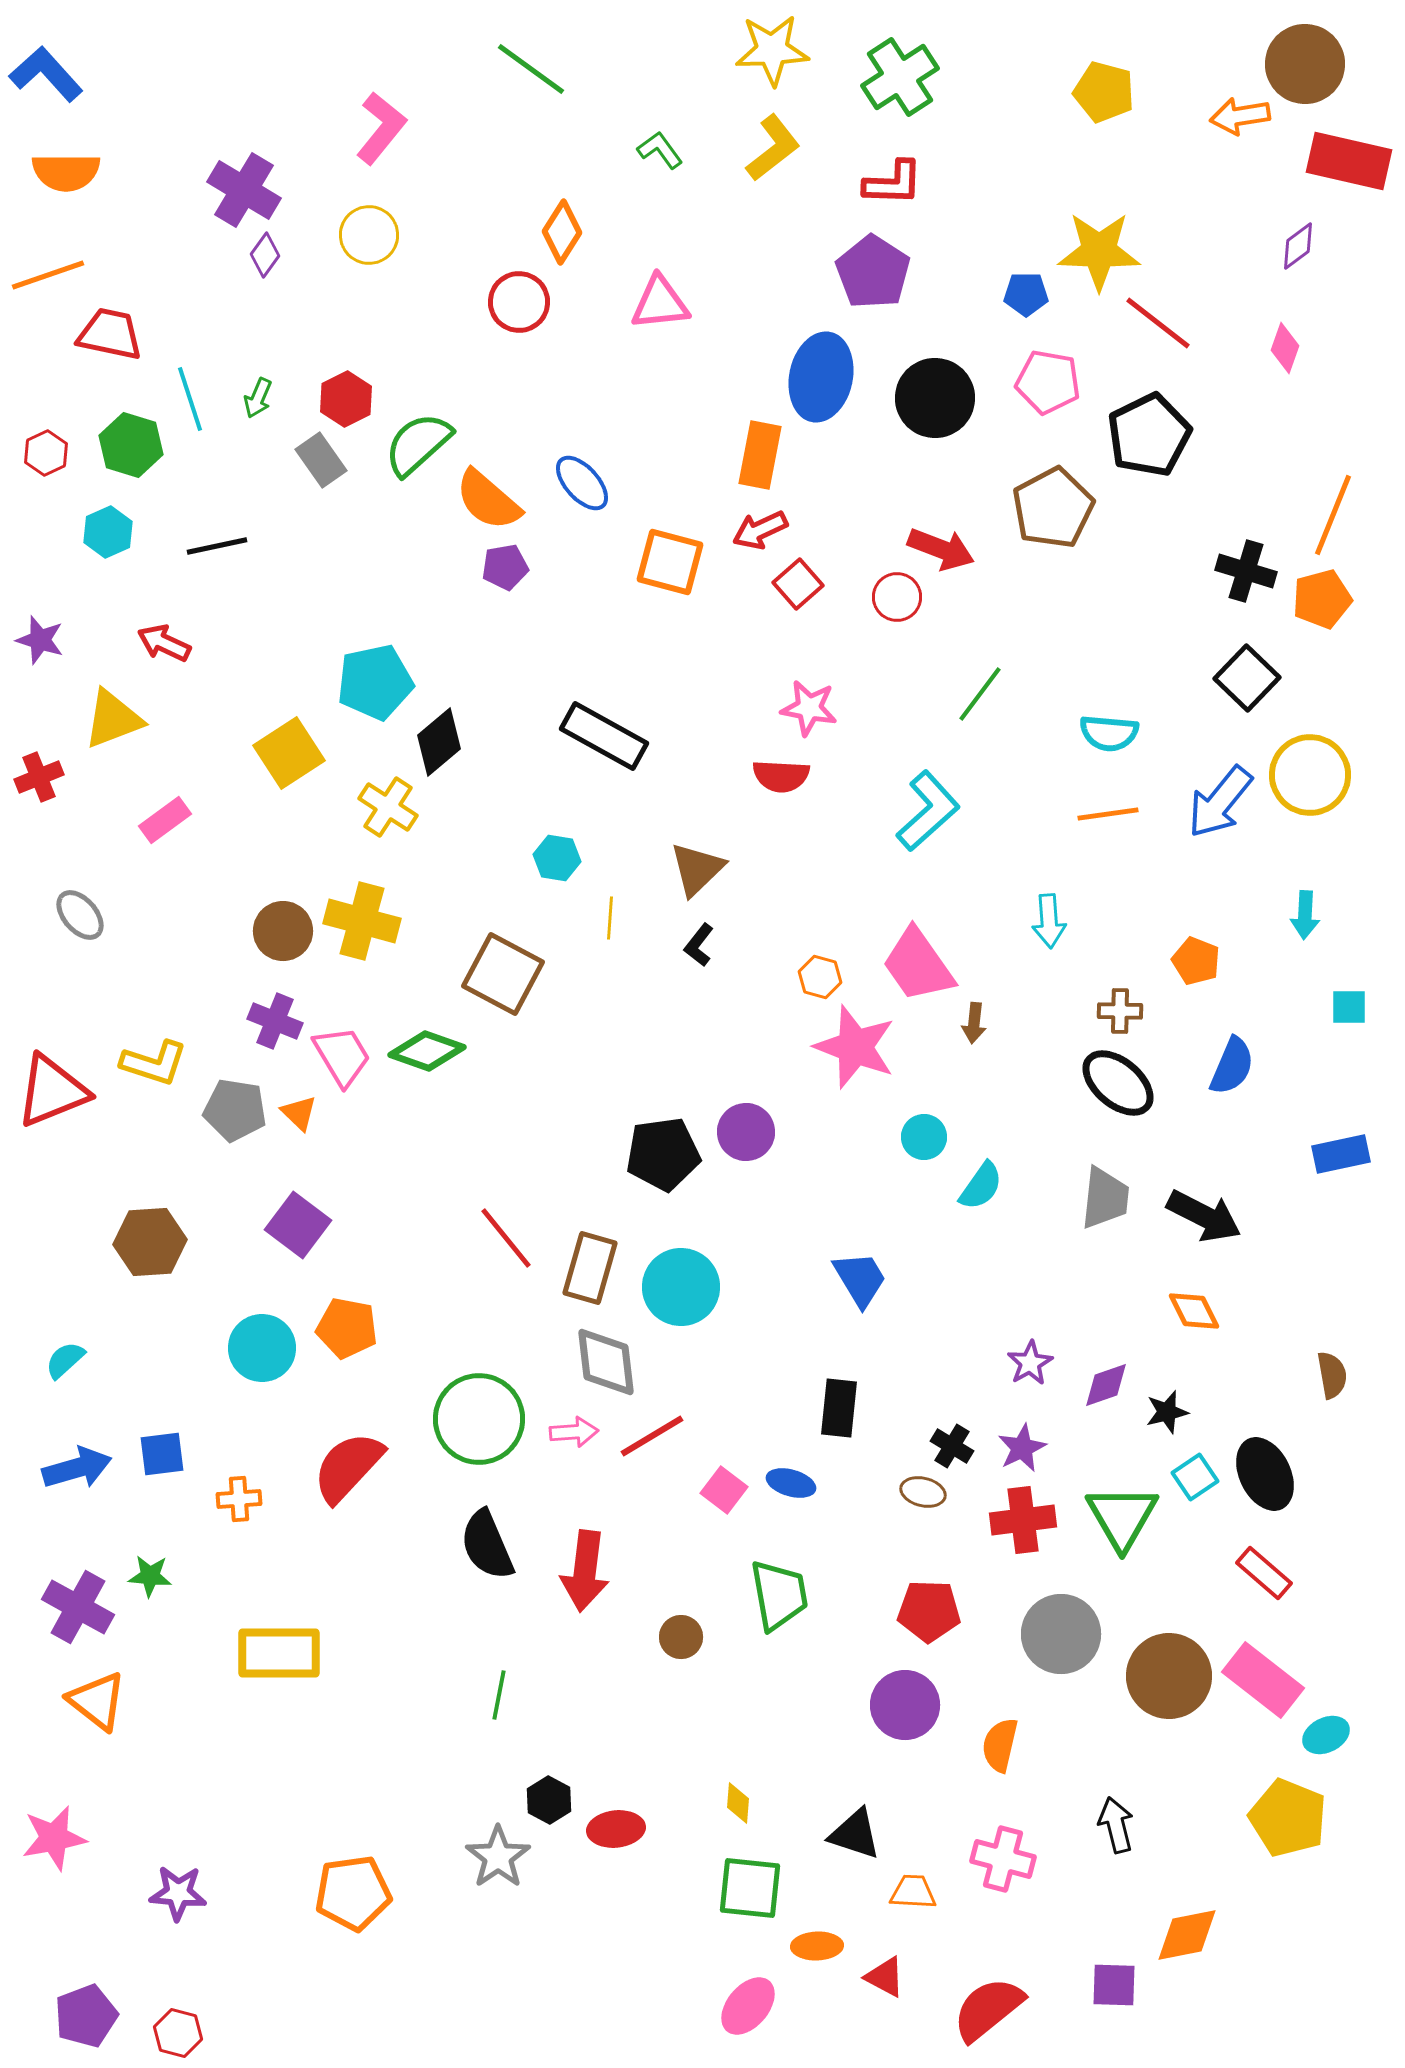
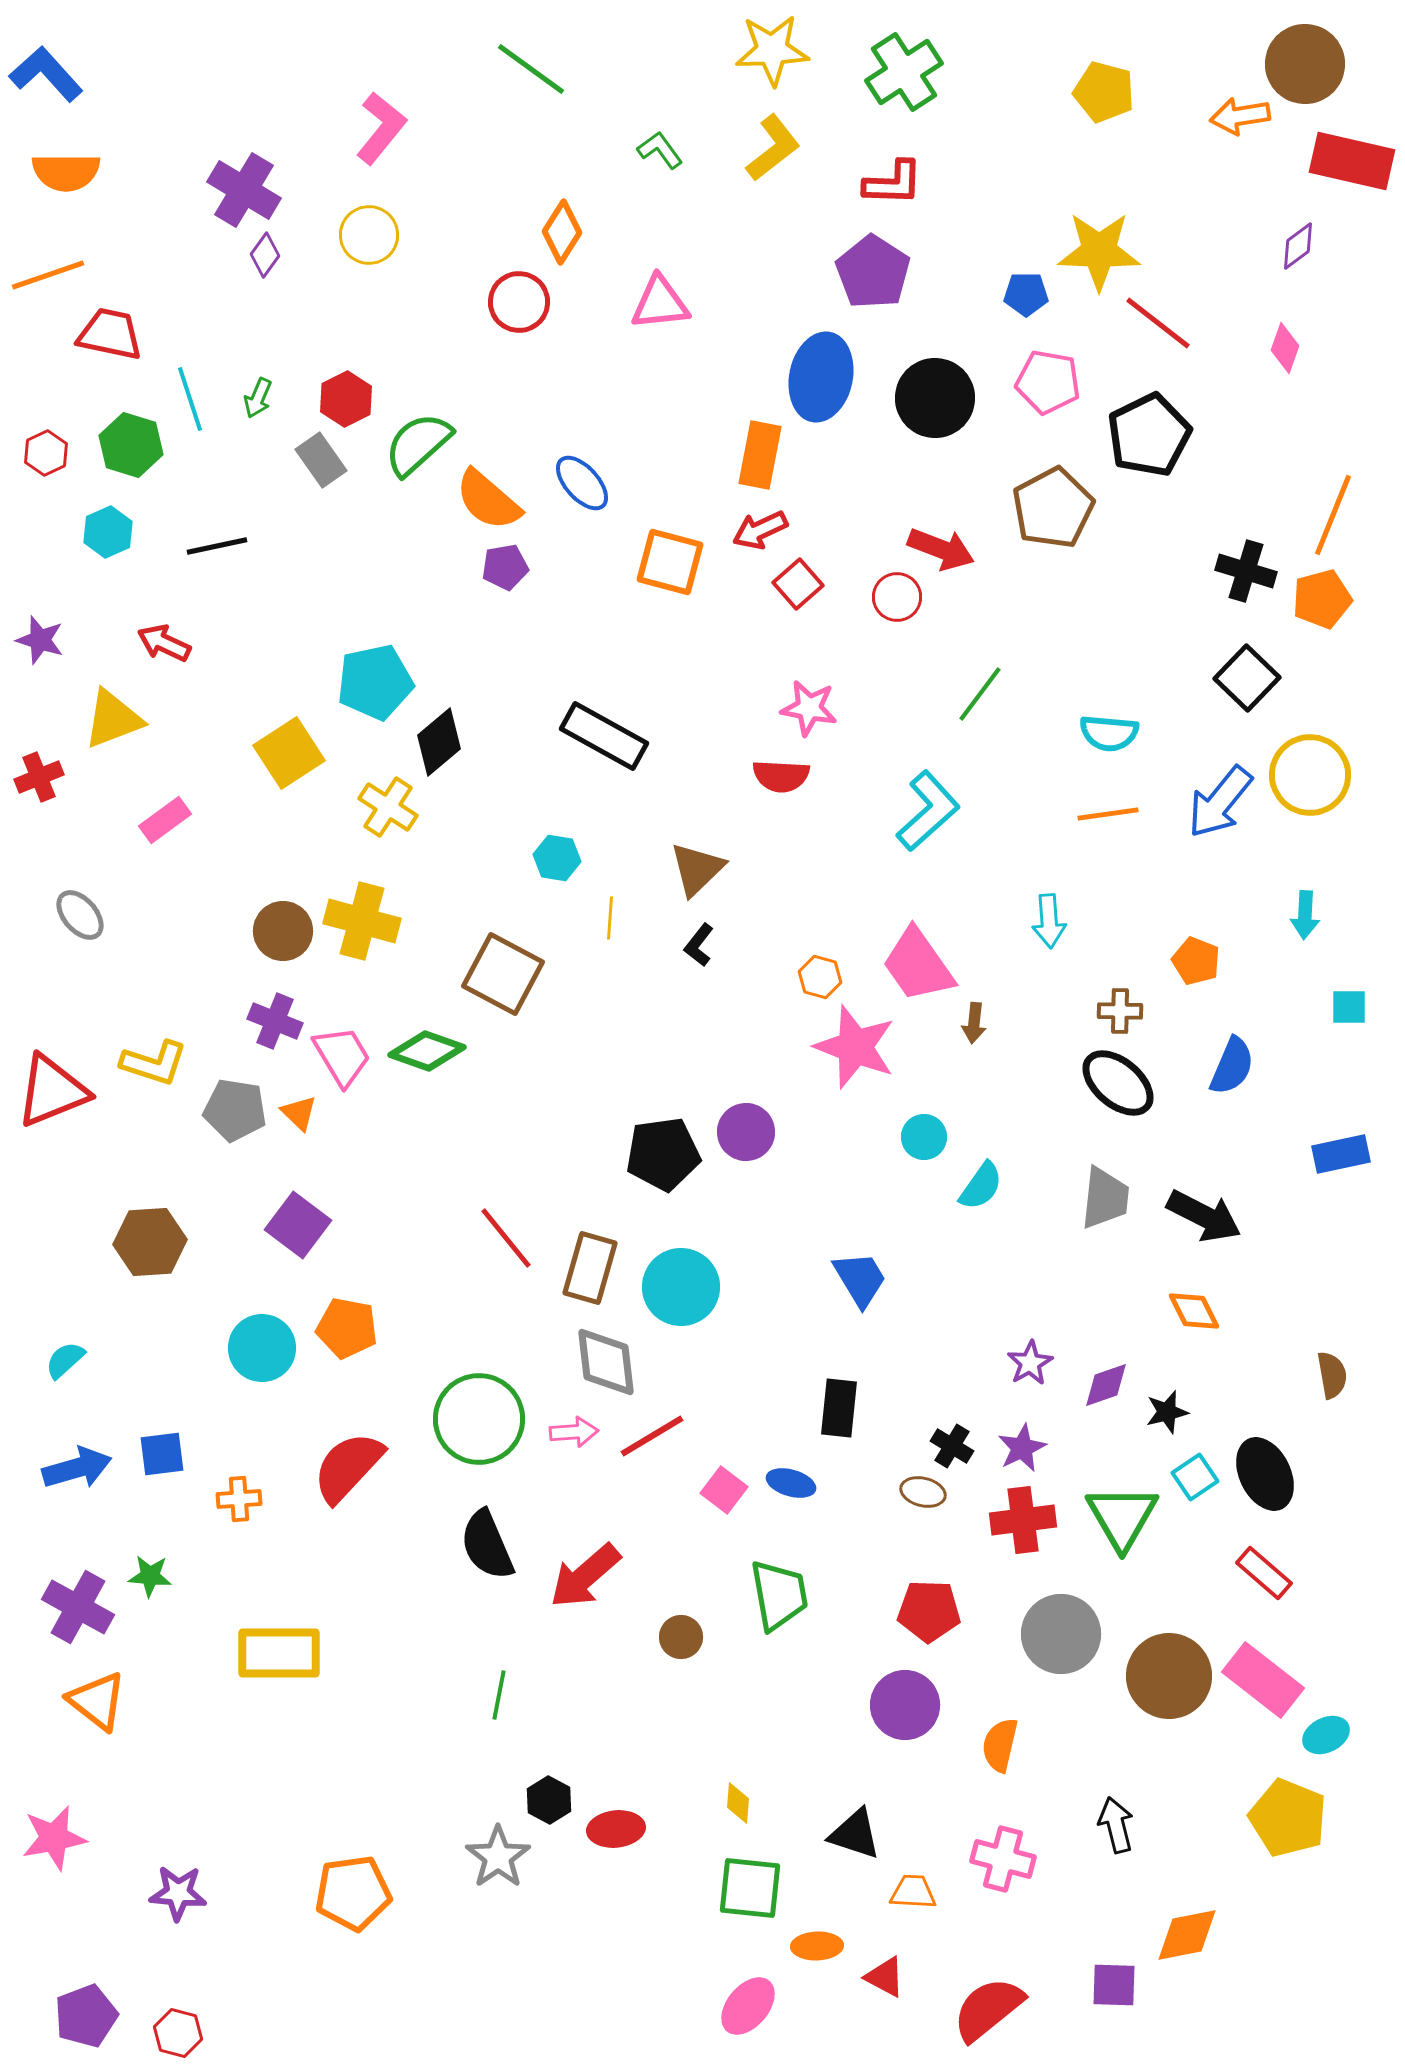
green cross at (900, 77): moved 4 px right, 5 px up
red rectangle at (1349, 161): moved 3 px right
red arrow at (585, 1571): moved 5 px down; rotated 42 degrees clockwise
